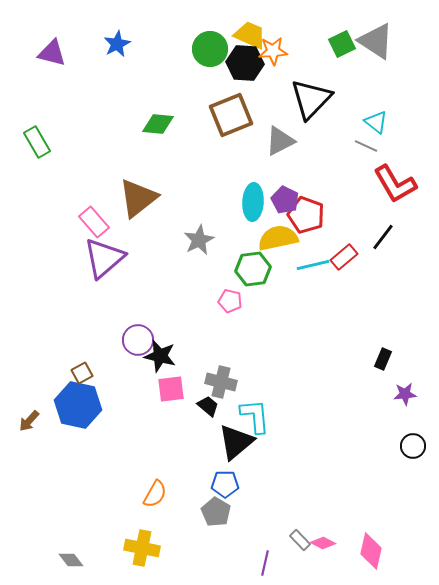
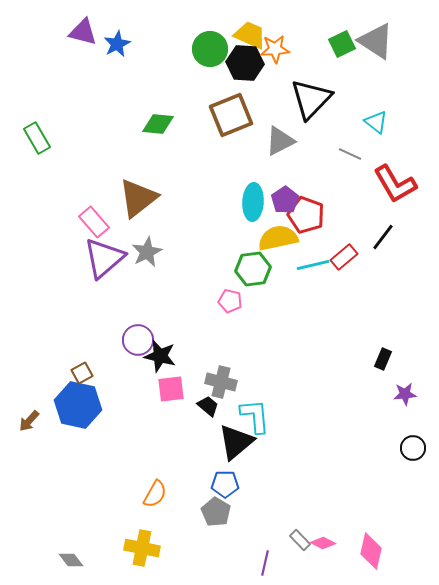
orange star at (273, 51): moved 2 px right, 2 px up
purple triangle at (52, 53): moved 31 px right, 21 px up
green rectangle at (37, 142): moved 4 px up
gray line at (366, 146): moved 16 px left, 8 px down
purple pentagon at (285, 200): rotated 12 degrees clockwise
gray star at (199, 240): moved 52 px left, 12 px down
black circle at (413, 446): moved 2 px down
